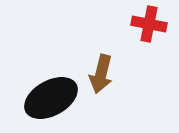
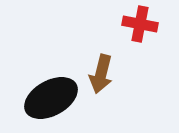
red cross: moved 9 px left
